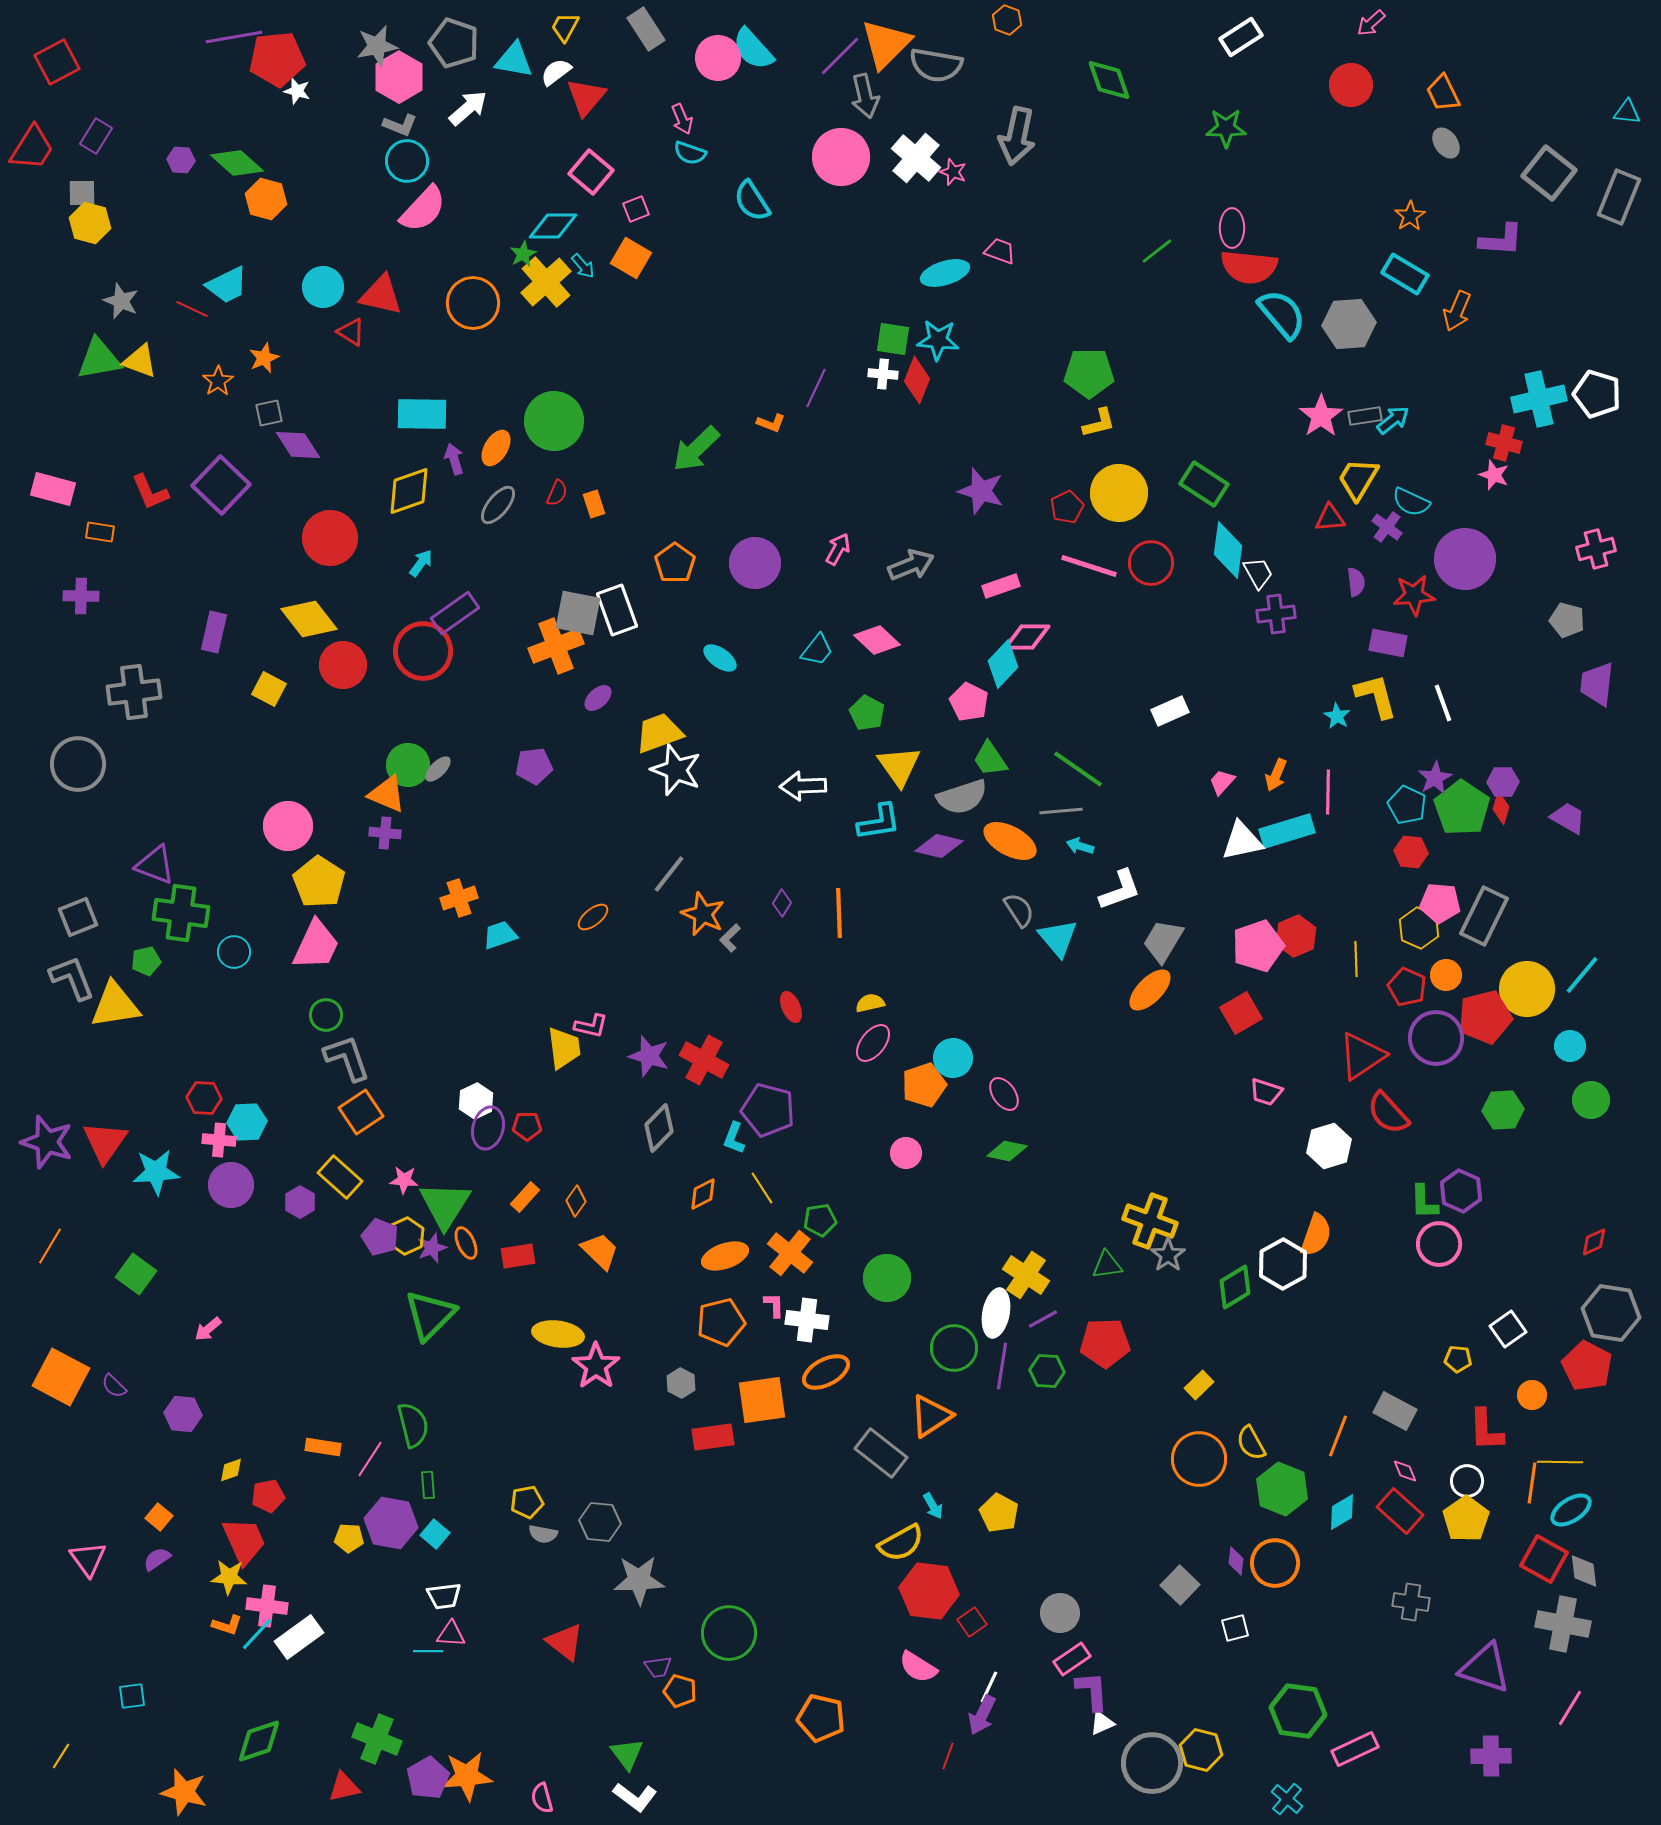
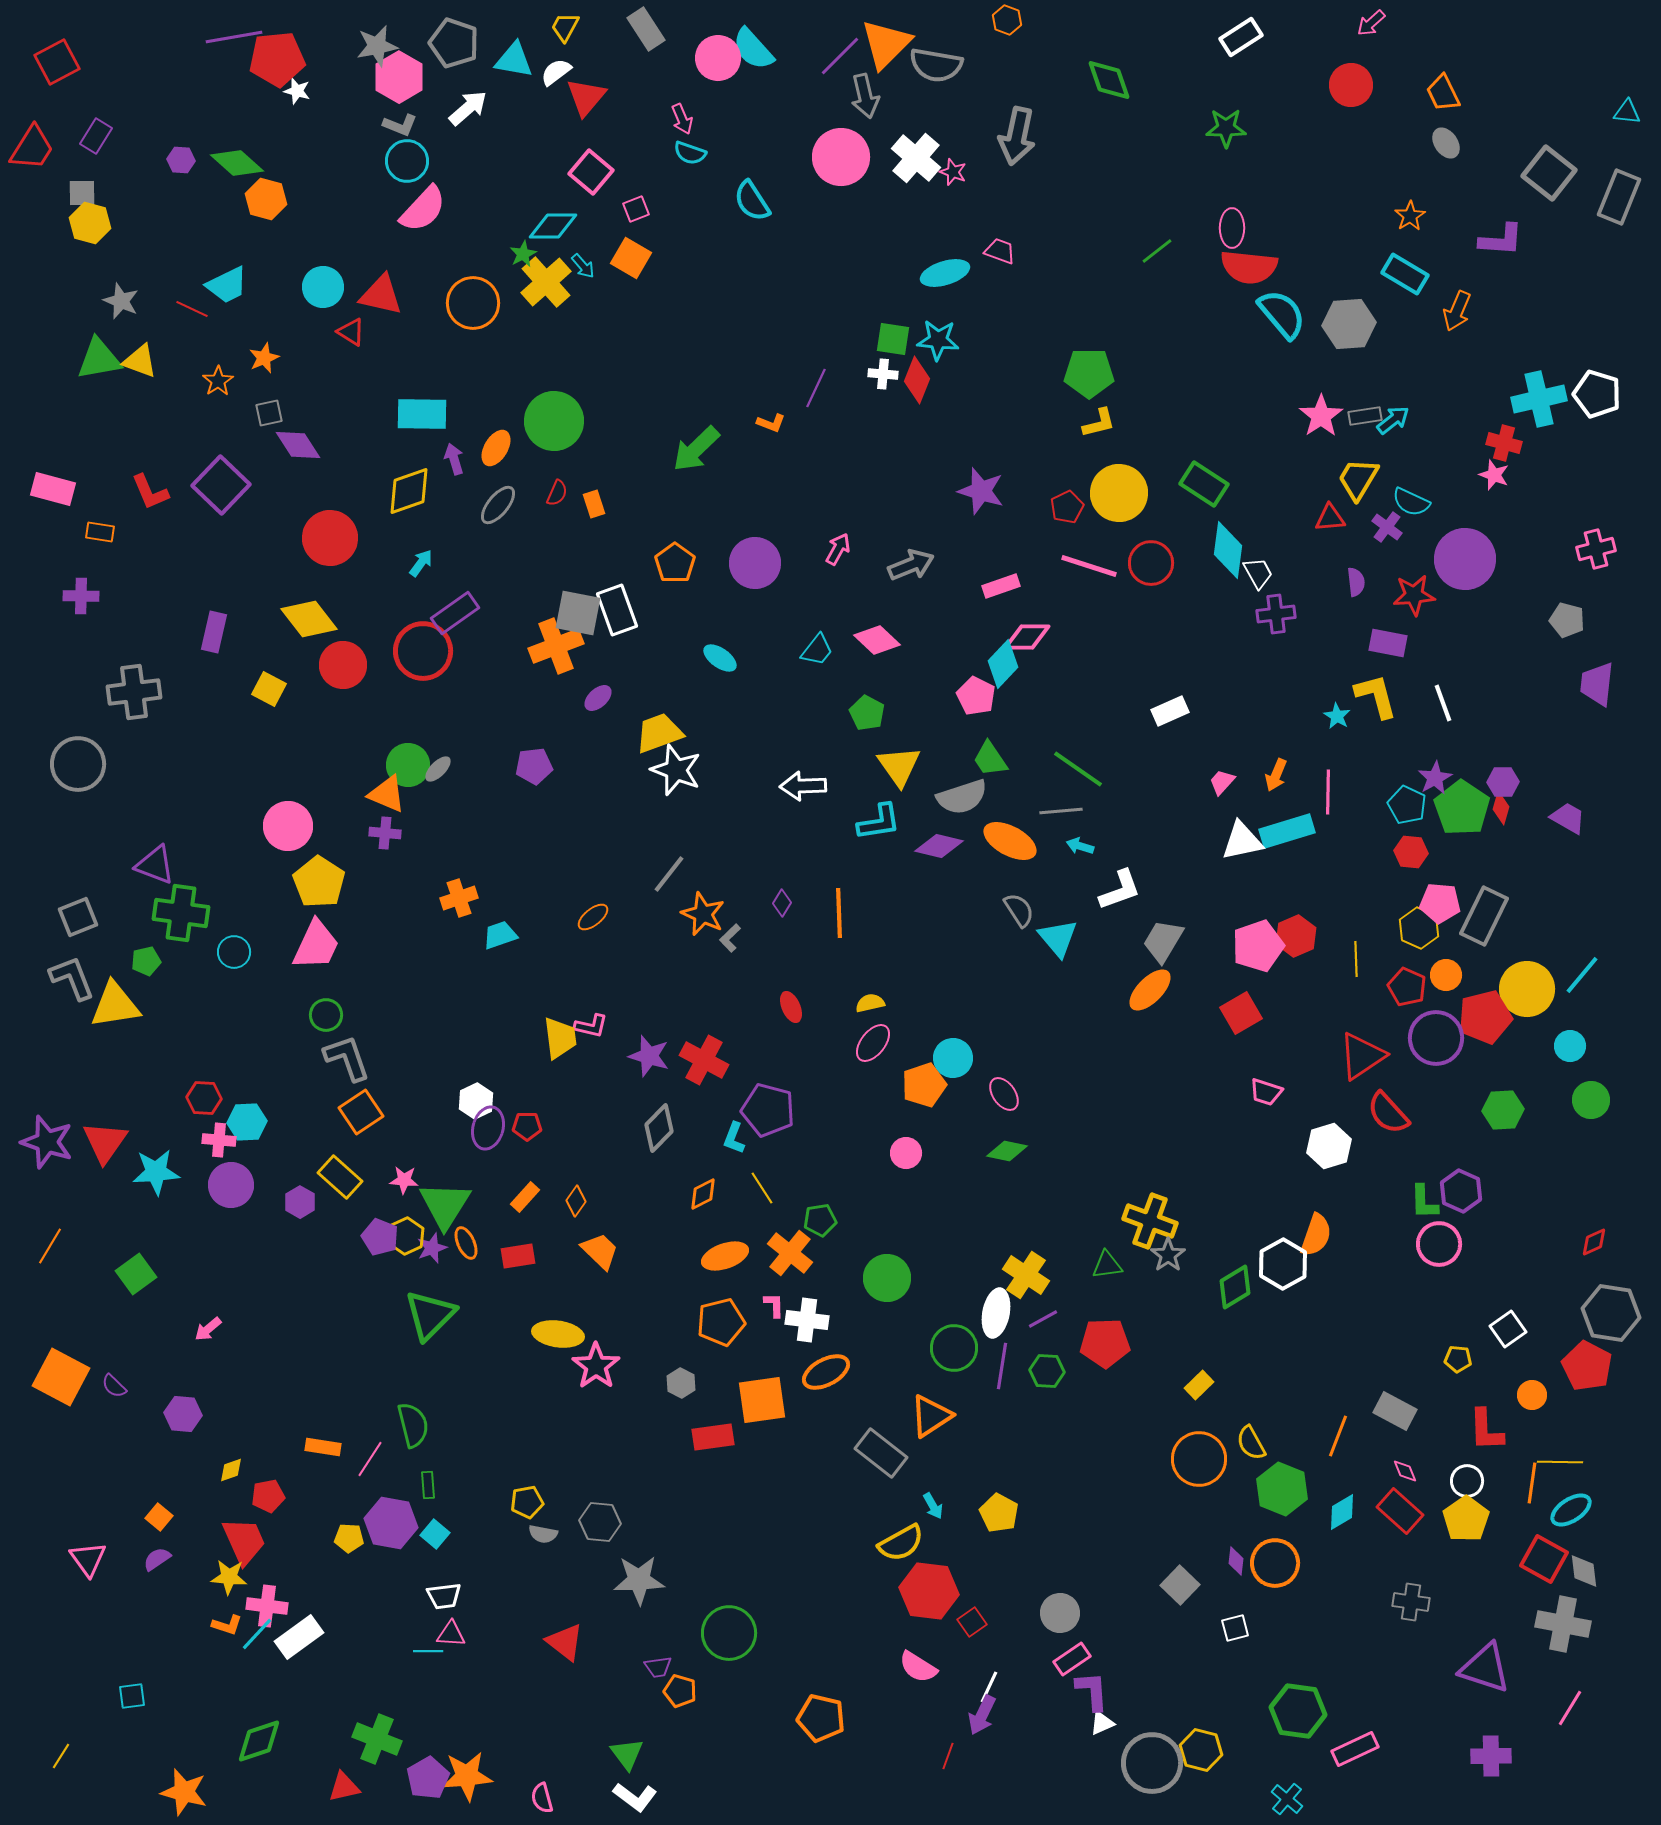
pink pentagon at (969, 702): moved 7 px right, 6 px up
yellow trapezoid at (564, 1048): moved 4 px left, 10 px up
green square at (136, 1274): rotated 18 degrees clockwise
